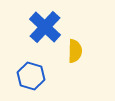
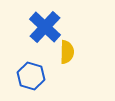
yellow semicircle: moved 8 px left, 1 px down
